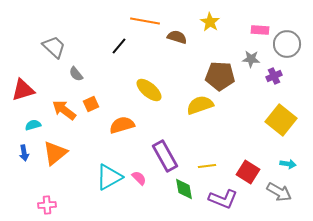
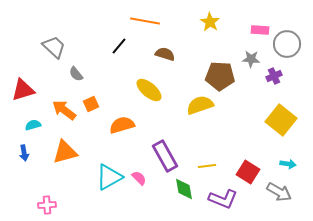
brown semicircle: moved 12 px left, 17 px down
orange triangle: moved 10 px right, 1 px up; rotated 24 degrees clockwise
